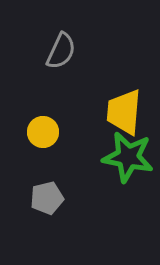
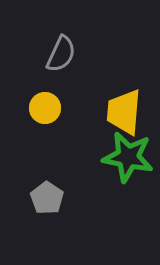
gray semicircle: moved 3 px down
yellow circle: moved 2 px right, 24 px up
gray pentagon: rotated 24 degrees counterclockwise
